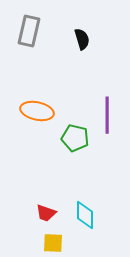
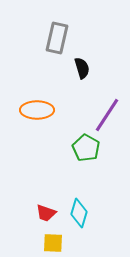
gray rectangle: moved 28 px right, 7 px down
black semicircle: moved 29 px down
orange ellipse: moved 1 px up; rotated 12 degrees counterclockwise
purple line: rotated 33 degrees clockwise
green pentagon: moved 11 px right, 10 px down; rotated 16 degrees clockwise
cyan diamond: moved 6 px left, 2 px up; rotated 16 degrees clockwise
